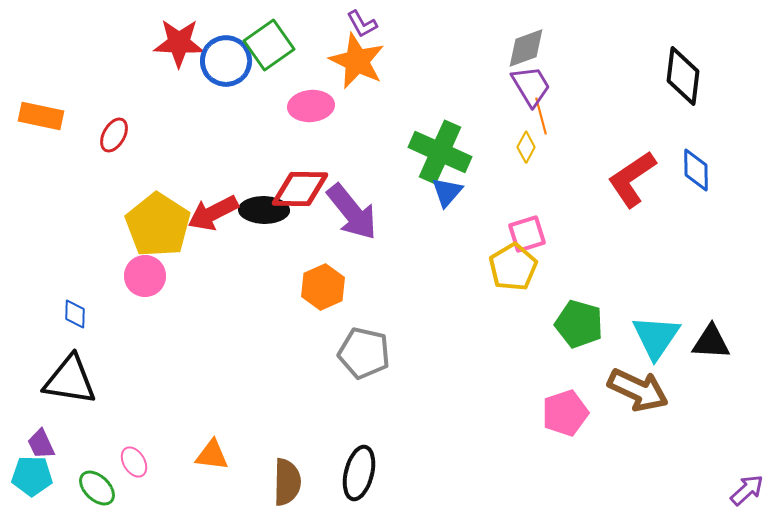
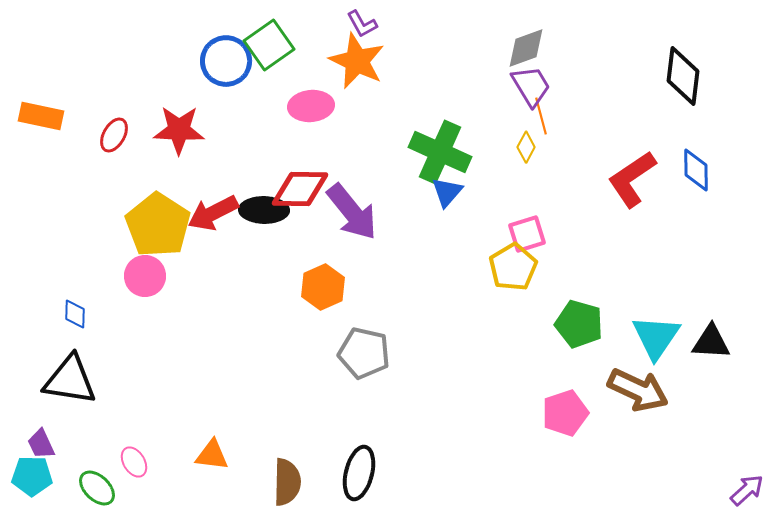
red star at (179, 43): moved 87 px down
